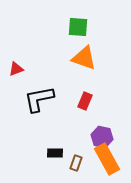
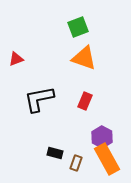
green square: rotated 25 degrees counterclockwise
red triangle: moved 10 px up
purple hexagon: rotated 15 degrees clockwise
black rectangle: rotated 14 degrees clockwise
